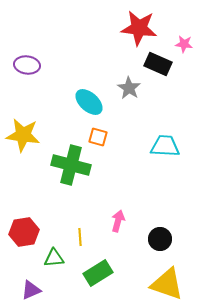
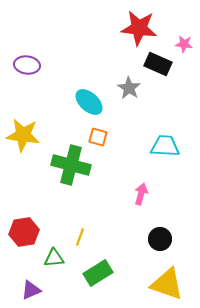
pink arrow: moved 23 px right, 27 px up
yellow line: rotated 24 degrees clockwise
